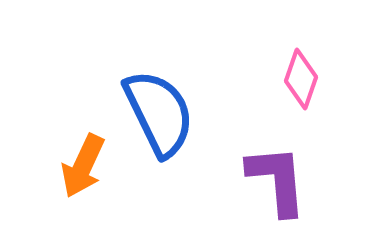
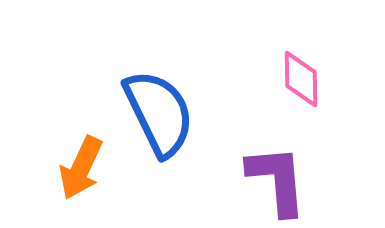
pink diamond: rotated 20 degrees counterclockwise
orange arrow: moved 2 px left, 2 px down
